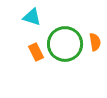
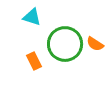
orange semicircle: moved 2 px down; rotated 132 degrees clockwise
orange rectangle: moved 2 px left, 9 px down
